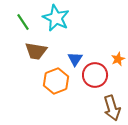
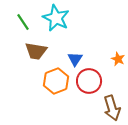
orange star: rotated 24 degrees counterclockwise
red circle: moved 6 px left, 6 px down
